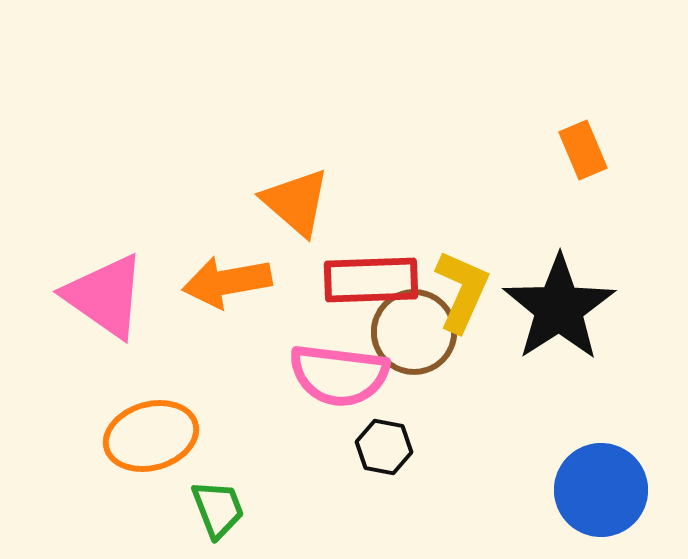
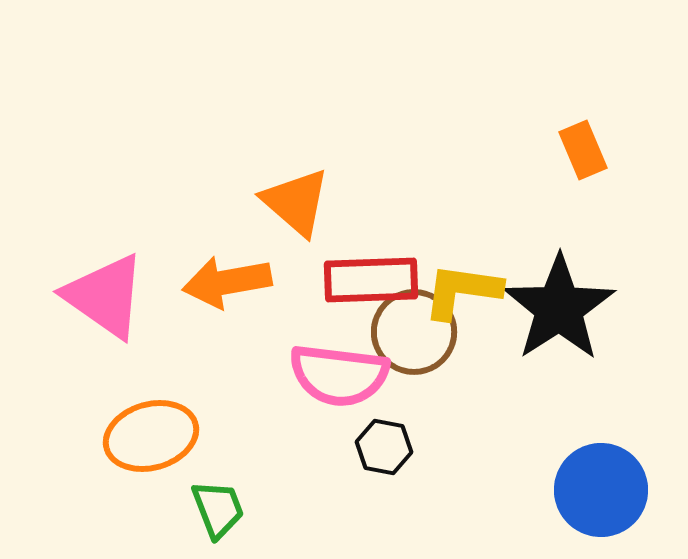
yellow L-shape: rotated 106 degrees counterclockwise
